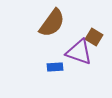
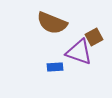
brown semicircle: rotated 76 degrees clockwise
brown square: rotated 30 degrees clockwise
